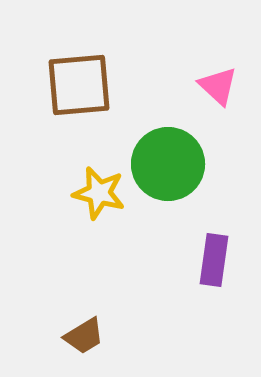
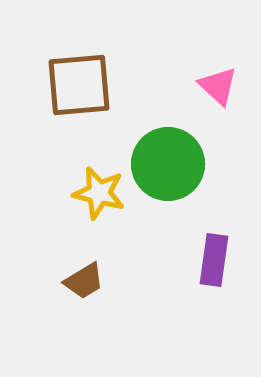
brown trapezoid: moved 55 px up
